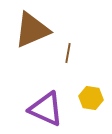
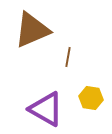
brown line: moved 4 px down
purple triangle: rotated 6 degrees clockwise
